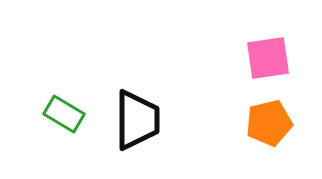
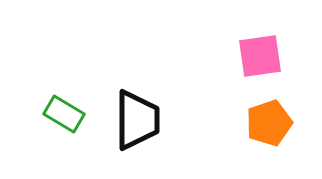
pink square: moved 8 px left, 2 px up
orange pentagon: rotated 6 degrees counterclockwise
